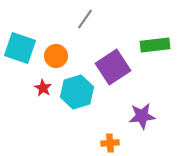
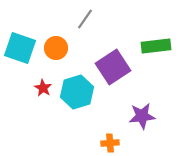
green rectangle: moved 1 px right, 1 px down
orange circle: moved 8 px up
